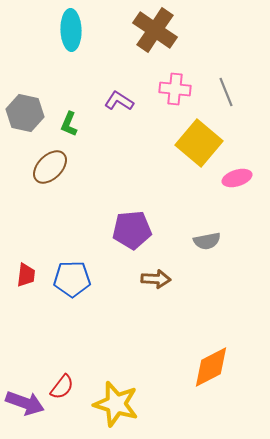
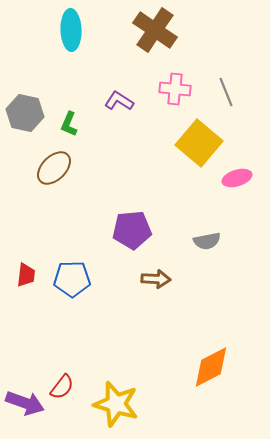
brown ellipse: moved 4 px right, 1 px down
